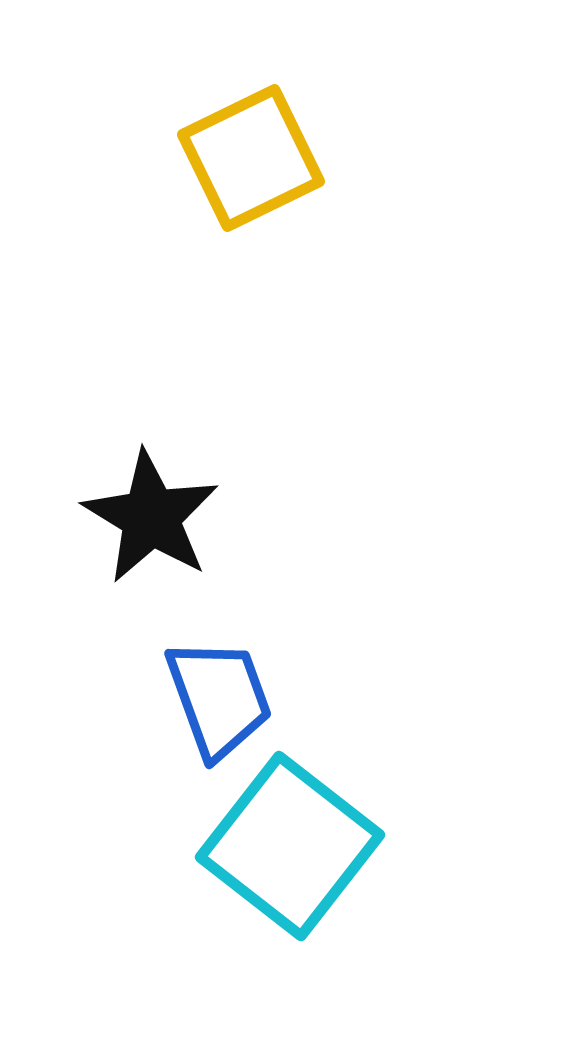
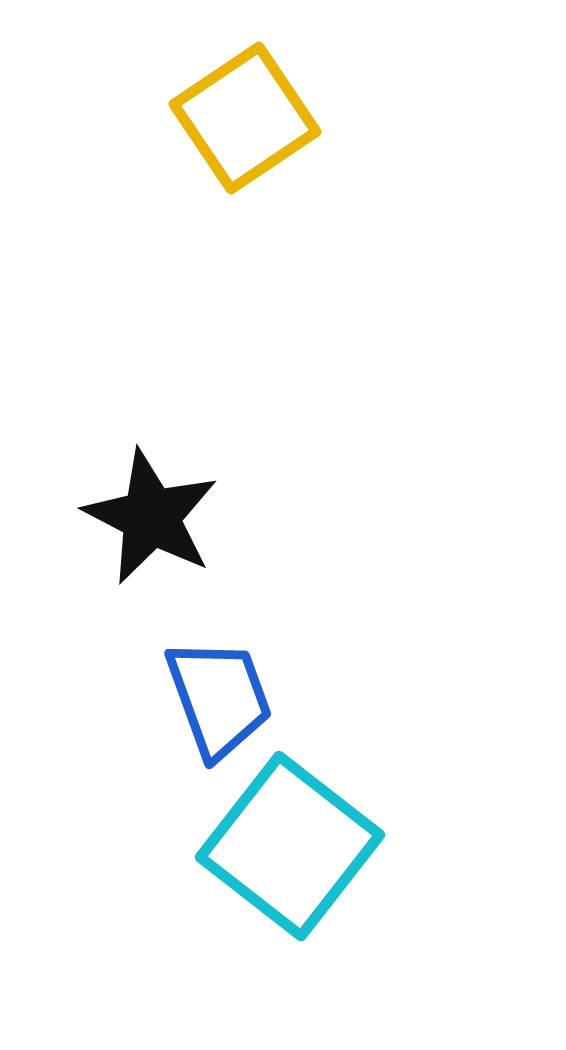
yellow square: moved 6 px left, 40 px up; rotated 8 degrees counterclockwise
black star: rotated 4 degrees counterclockwise
